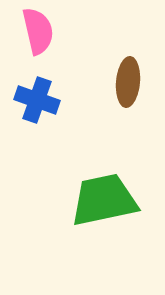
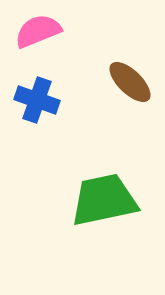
pink semicircle: rotated 99 degrees counterclockwise
brown ellipse: moved 2 px right; rotated 51 degrees counterclockwise
